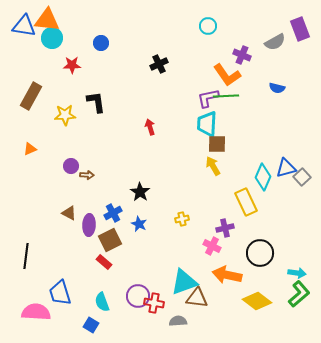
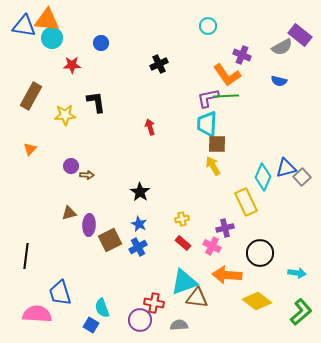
purple rectangle at (300, 29): moved 6 px down; rotated 30 degrees counterclockwise
gray semicircle at (275, 42): moved 7 px right, 5 px down
blue semicircle at (277, 88): moved 2 px right, 7 px up
orange triangle at (30, 149): rotated 24 degrees counterclockwise
brown triangle at (69, 213): rotated 42 degrees counterclockwise
blue cross at (113, 213): moved 25 px right, 34 px down
red rectangle at (104, 262): moved 79 px right, 19 px up
orange arrow at (227, 275): rotated 8 degrees counterclockwise
green L-shape at (299, 294): moved 2 px right, 18 px down
purple circle at (138, 296): moved 2 px right, 24 px down
cyan semicircle at (102, 302): moved 6 px down
pink semicircle at (36, 312): moved 1 px right, 2 px down
gray semicircle at (178, 321): moved 1 px right, 4 px down
